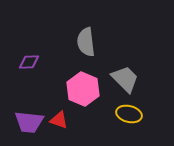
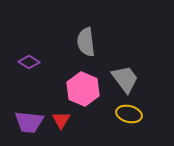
purple diamond: rotated 35 degrees clockwise
gray trapezoid: rotated 8 degrees clockwise
red triangle: moved 2 px right; rotated 42 degrees clockwise
